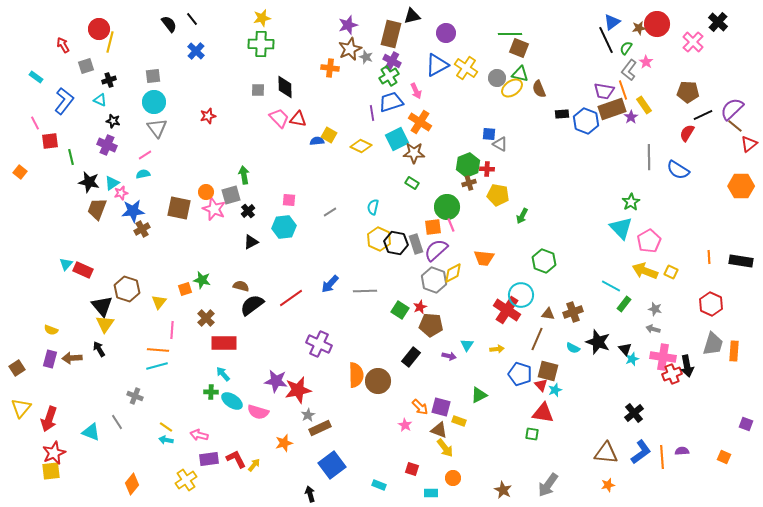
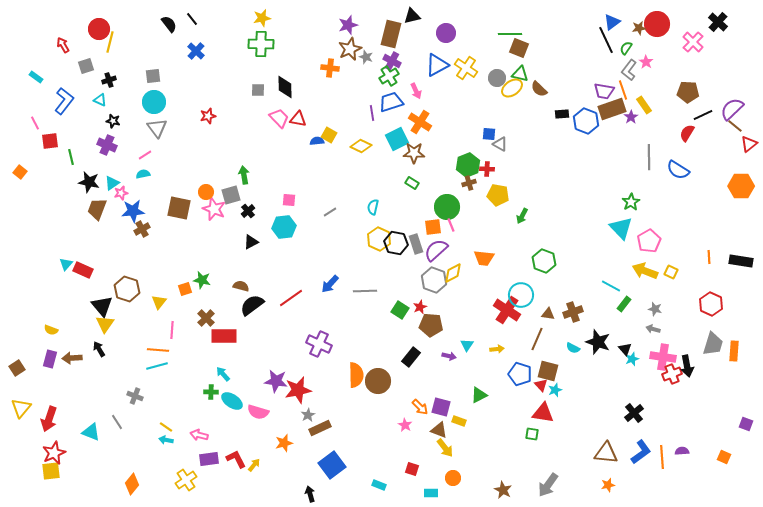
brown semicircle at (539, 89): rotated 24 degrees counterclockwise
red rectangle at (224, 343): moved 7 px up
